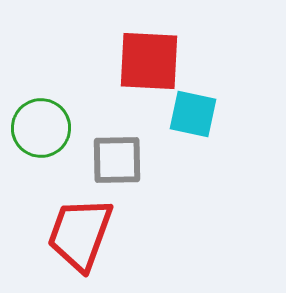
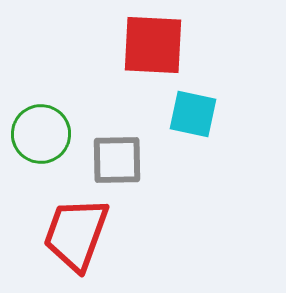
red square: moved 4 px right, 16 px up
green circle: moved 6 px down
red trapezoid: moved 4 px left
